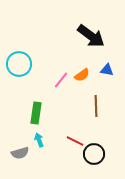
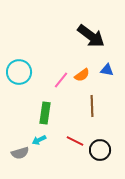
cyan circle: moved 8 px down
brown line: moved 4 px left
green rectangle: moved 9 px right
cyan arrow: rotated 96 degrees counterclockwise
black circle: moved 6 px right, 4 px up
